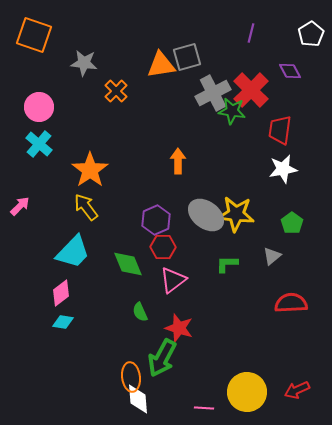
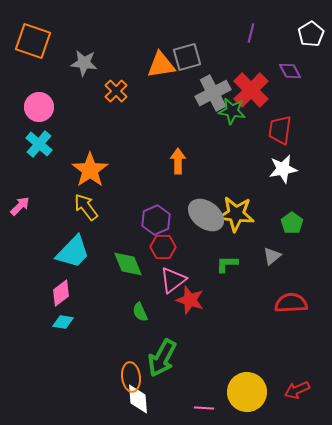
orange square: moved 1 px left, 6 px down
red star: moved 11 px right, 28 px up
